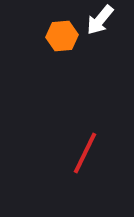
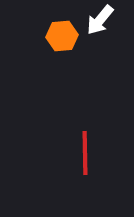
red line: rotated 27 degrees counterclockwise
